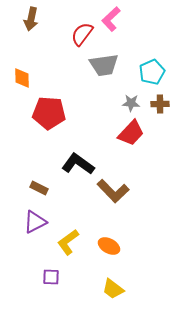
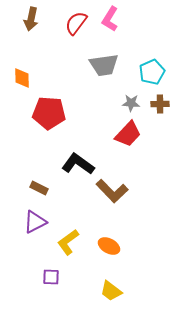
pink L-shape: moved 1 px left; rotated 15 degrees counterclockwise
red semicircle: moved 6 px left, 11 px up
red trapezoid: moved 3 px left, 1 px down
brown L-shape: moved 1 px left
yellow trapezoid: moved 2 px left, 2 px down
